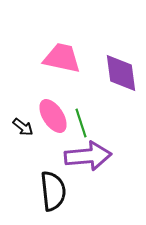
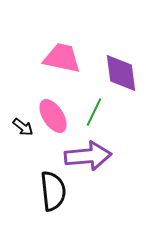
green line: moved 13 px right, 11 px up; rotated 44 degrees clockwise
